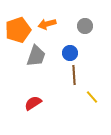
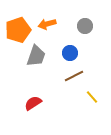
brown line: moved 1 px down; rotated 66 degrees clockwise
